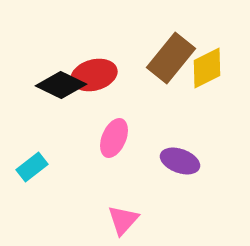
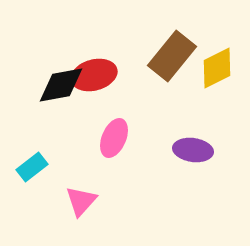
brown rectangle: moved 1 px right, 2 px up
yellow diamond: moved 10 px right
black diamond: rotated 36 degrees counterclockwise
purple ellipse: moved 13 px right, 11 px up; rotated 12 degrees counterclockwise
pink triangle: moved 42 px left, 19 px up
